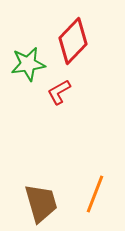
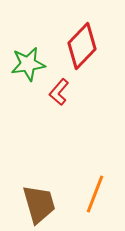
red diamond: moved 9 px right, 5 px down
red L-shape: rotated 20 degrees counterclockwise
brown trapezoid: moved 2 px left, 1 px down
